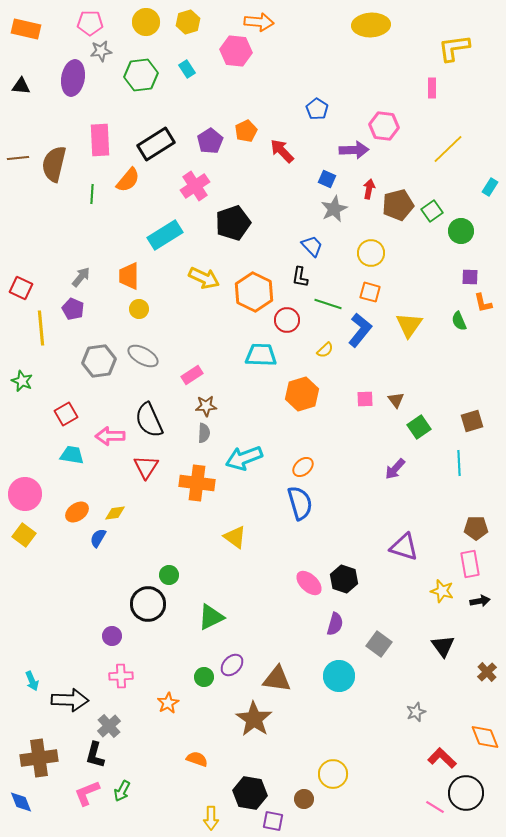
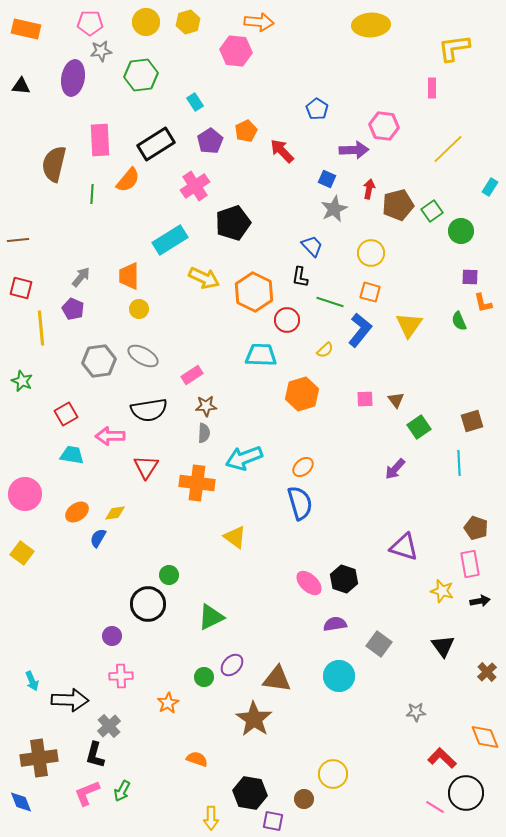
cyan rectangle at (187, 69): moved 8 px right, 33 px down
brown line at (18, 158): moved 82 px down
cyan rectangle at (165, 235): moved 5 px right, 5 px down
red square at (21, 288): rotated 10 degrees counterclockwise
green line at (328, 304): moved 2 px right, 2 px up
black semicircle at (149, 420): moved 10 px up; rotated 75 degrees counterclockwise
brown pentagon at (476, 528): rotated 20 degrees clockwise
yellow square at (24, 535): moved 2 px left, 18 px down
purple semicircle at (335, 624): rotated 115 degrees counterclockwise
gray star at (416, 712): rotated 18 degrees clockwise
